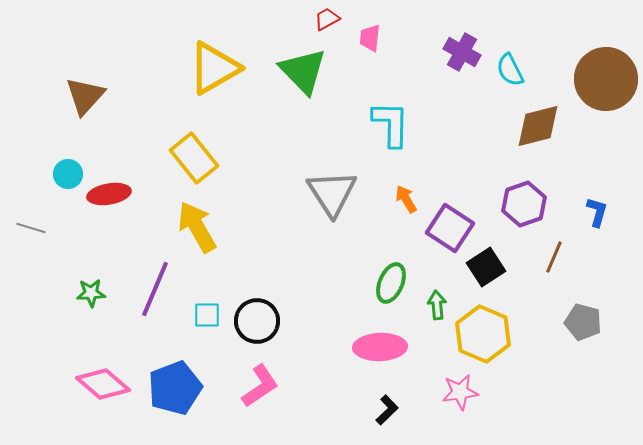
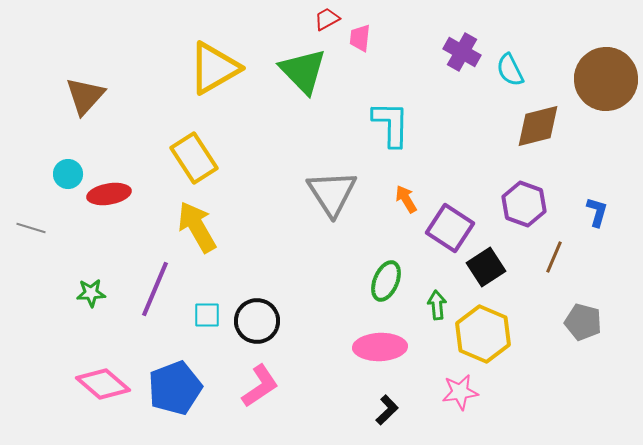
pink trapezoid: moved 10 px left
yellow rectangle: rotated 6 degrees clockwise
purple hexagon: rotated 21 degrees counterclockwise
green ellipse: moved 5 px left, 2 px up
